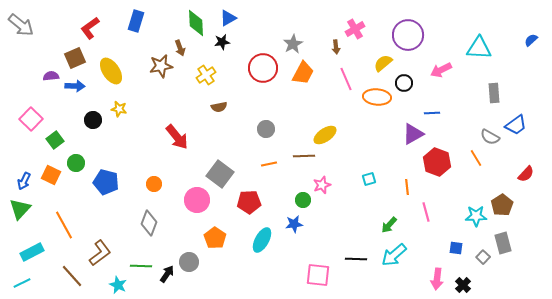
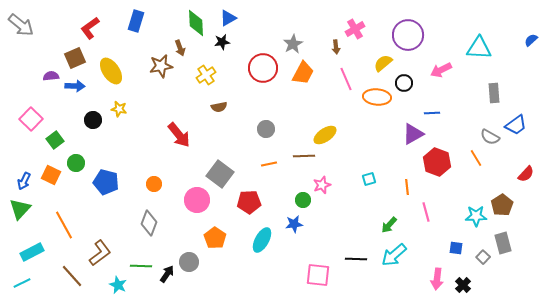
red arrow at (177, 137): moved 2 px right, 2 px up
